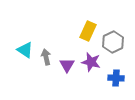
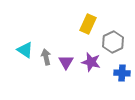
yellow rectangle: moved 7 px up
purple triangle: moved 1 px left, 3 px up
blue cross: moved 6 px right, 5 px up
